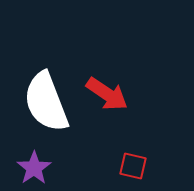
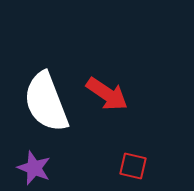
purple star: rotated 16 degrees counterclockwise
